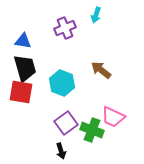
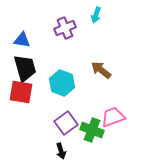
blue triangle: moved 1 px left, 1 px up
pink trapezoid: rotated 135 degrees clockwise
